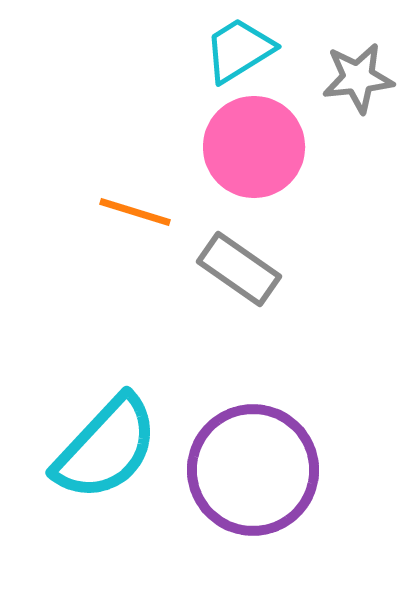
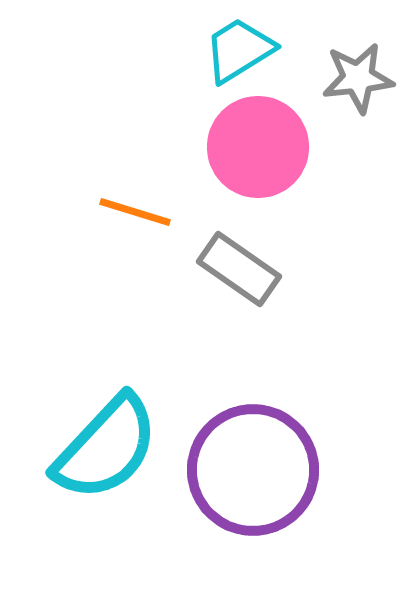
pink circle: moved 4 px right
